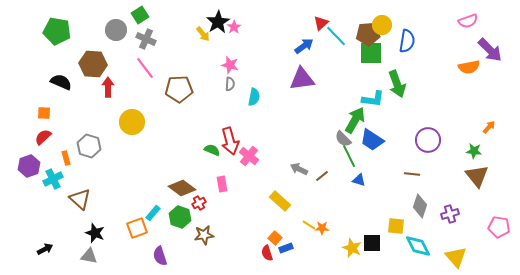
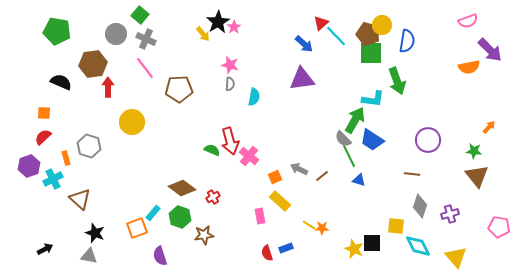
green square at (140, 15): rotated 18 degrees counterclockwise
gray circle at (116, 30): moved 4 px down
brown pentagon at (368, 34): rotated 20 degrees clockwise
blue arrow at (304, 46): moved 2 px up; rotated 78 degrees clockwise
brown hexagon at (93, 64): rotated 12 degrees counterclockwise
green arrow at (397, 84): moved 3 px up
pink rectangle at (222, 184): moved 38 px right, 32 px down
red cross at (199, 203): moved 14 px right, 6 px up
orange square at (275, 238): moved 61 px up; rotated 24 degrees clockwise
yellow star at (352, 248): moved 2 px right, 1 px down
